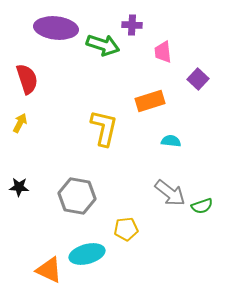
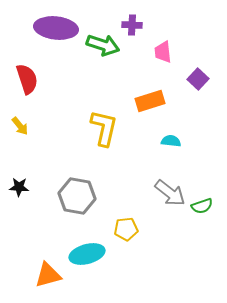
yellow arrow: moved 3 px down; rotated 114 degrees clockwise
orange triangle: moved 1 px left, 5 px down; rotated 40 degrees counterclockwise
